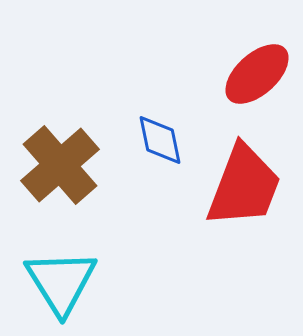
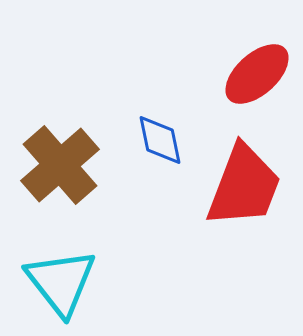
cyan triangle: rotated 6 degrees counterclockwise
